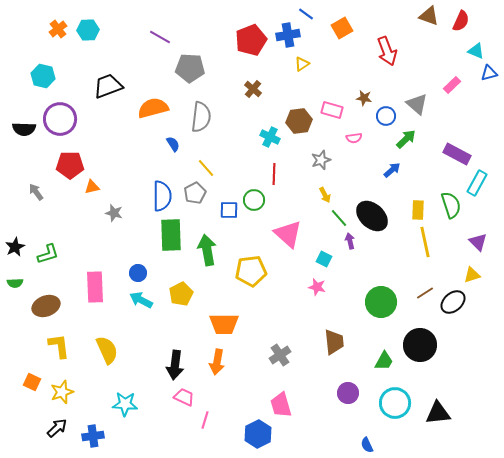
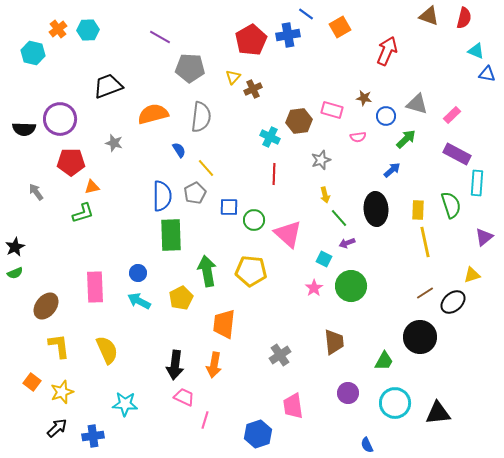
red semicircle at (461, 21): moved 3 px right, 3 px up; rotated 10 degrees counterclockwise
orange square at (342, 28): moved 2 px left, 1 px up
red pentagon at (251, 40): rotated 8 degrees counterclockwise
red arrow at (387, 51): rotated 136 degrees counterclockwise
yellow triangle at (302, 64): moved 69 px left, 13 px down; rotated 14 degrees counterclockwise
blue triangle at (489, 73): moved 2 px left, 1 px down; rotated 24 degrees clockwise
cyan hexagon at (43, 76): moved 10 px left, 23 px up
pink rectangle at (452, 85): moved 30 px down
brown cross at (253, 89): rotated 24 degrees clockwise
gray triangle at (417, 104): rotated 25 degrees counterclockwise
orange semicircle at (153, 108): moved 6 px down
pink semicircle at (354, 138): moved 4 px right, 1 px up
blue semicircle at (173, 144): moved 6 px right, 6 px down
red pentagon at (70, 165): moved 1 px right, 3 px up
cyan rectangle at (477, 183): rotated 25 degrees counterclockwise
yellow arrow at (325, 195): rotated 14 degrees clockwise
green circle at (254, 200): moved 20 px down
blue square at (229, 210): moved 3 px up
gray star at (114, 213): moved 70 px up
black ellipse at (372, 216): moved 4 px right, 7 px up; rotated 44 degrees clockwise
purple arrow at (350, 241): moved 3 px left, 2 px down; rotated 98 degrees counterclockwise
purple triangle at (478, 242): moved 6 px right, 5 px up; rotated 36 degrees clockwise
green arrow at (207, 250): moved 21 px down
green L-shape at (48, 254): moved 35 px right, 41 px up
yellow pentagon at (251, 271): rotated 12 degrees clockwise
green semicircle at (15, 283): moved 10 px up; rotated 21 degrees counterclockwise
pink star at (317, 287): moved 3 px left, 1 px down; rotated 24 degrees clockwise
yellow pentagon at (181, 294): moved 4 px down
cyan arrow at (141, 300): moved 2 px left, 1 px down
green circle at (381, 302): moved 30 px left, 16 px up
brown ellipse at (46, 306): rotated 32 degrees counterclockwise
orange trapezoid at (224, 324): rotated 96 degrees clockwise
black circle at (420, 345): moved 8 px up
orange arrow at (217, 362): moved 3 px left, 3 px down
orange square at (32, 382): rotated 12 degrees clockwise
pink trapezoid at (281, 405): moved 12 px right, 1 px down; rotated 8 degrees clockwise
blue hexagon at (258, 434): rotated 8 degrees clockwise
